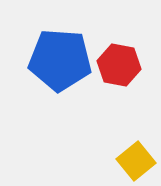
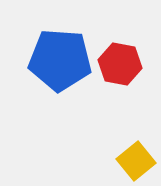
red hexagon: moved 1 px right, 1 px up
